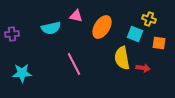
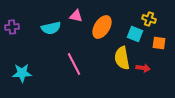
purple cross: moved 7 px up
